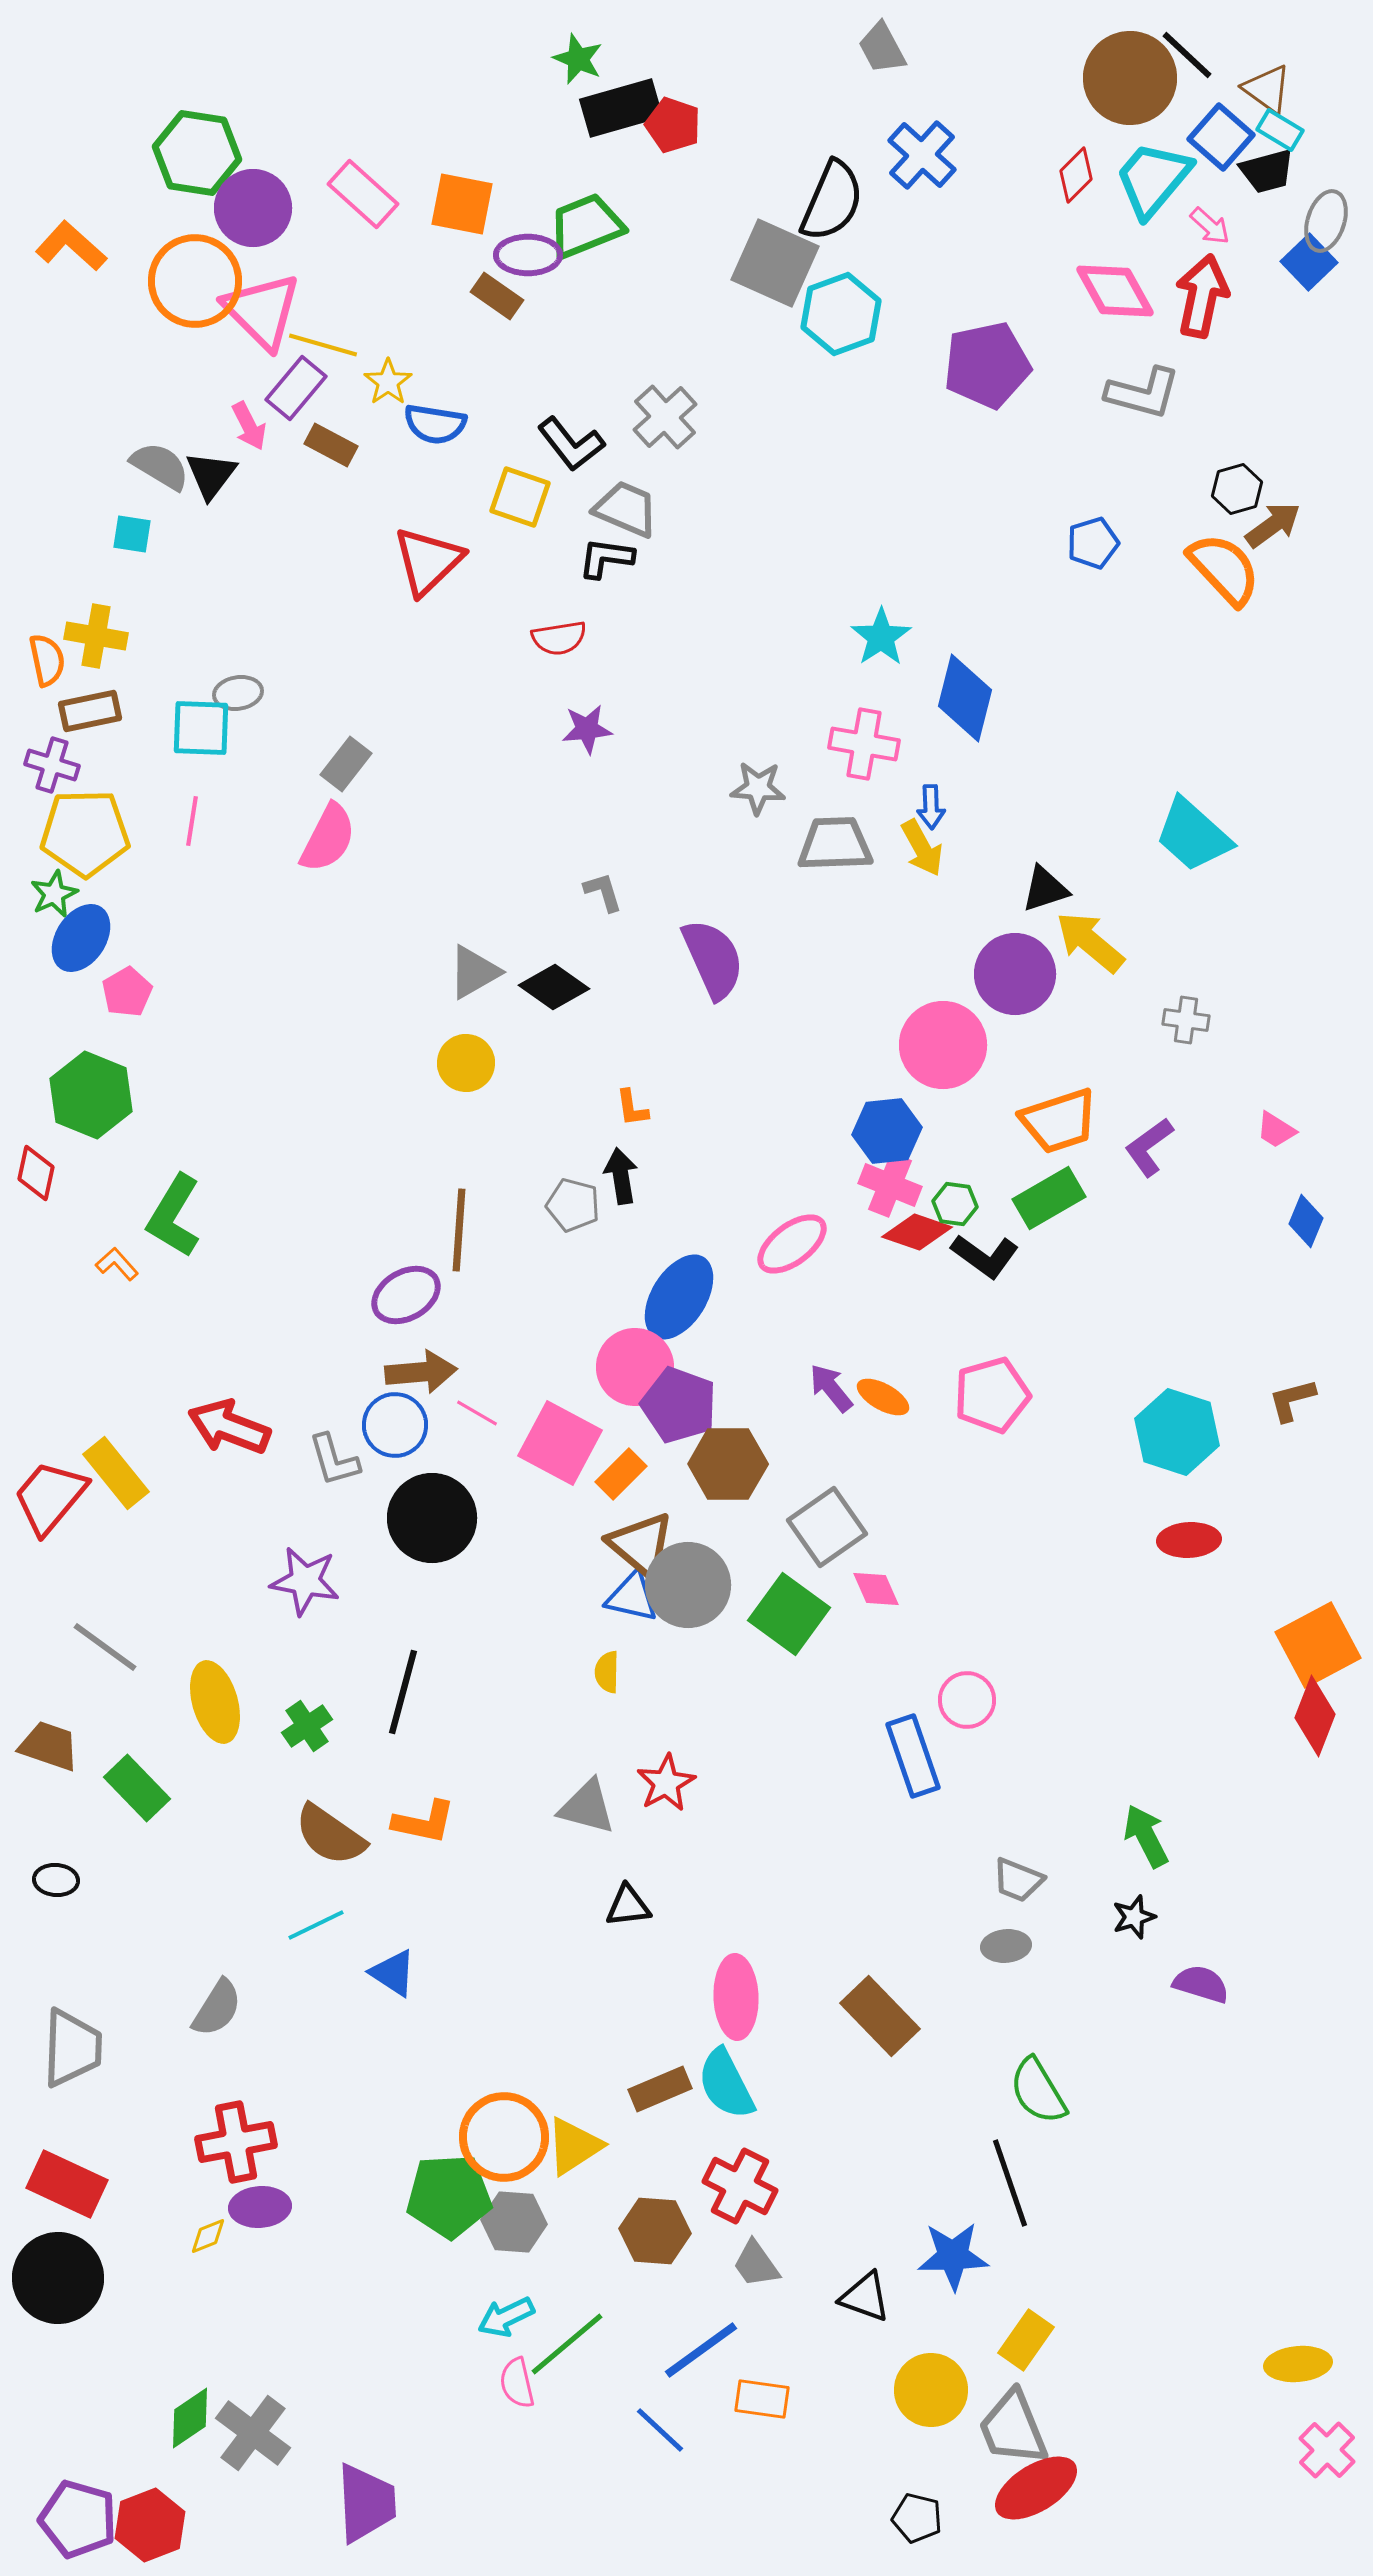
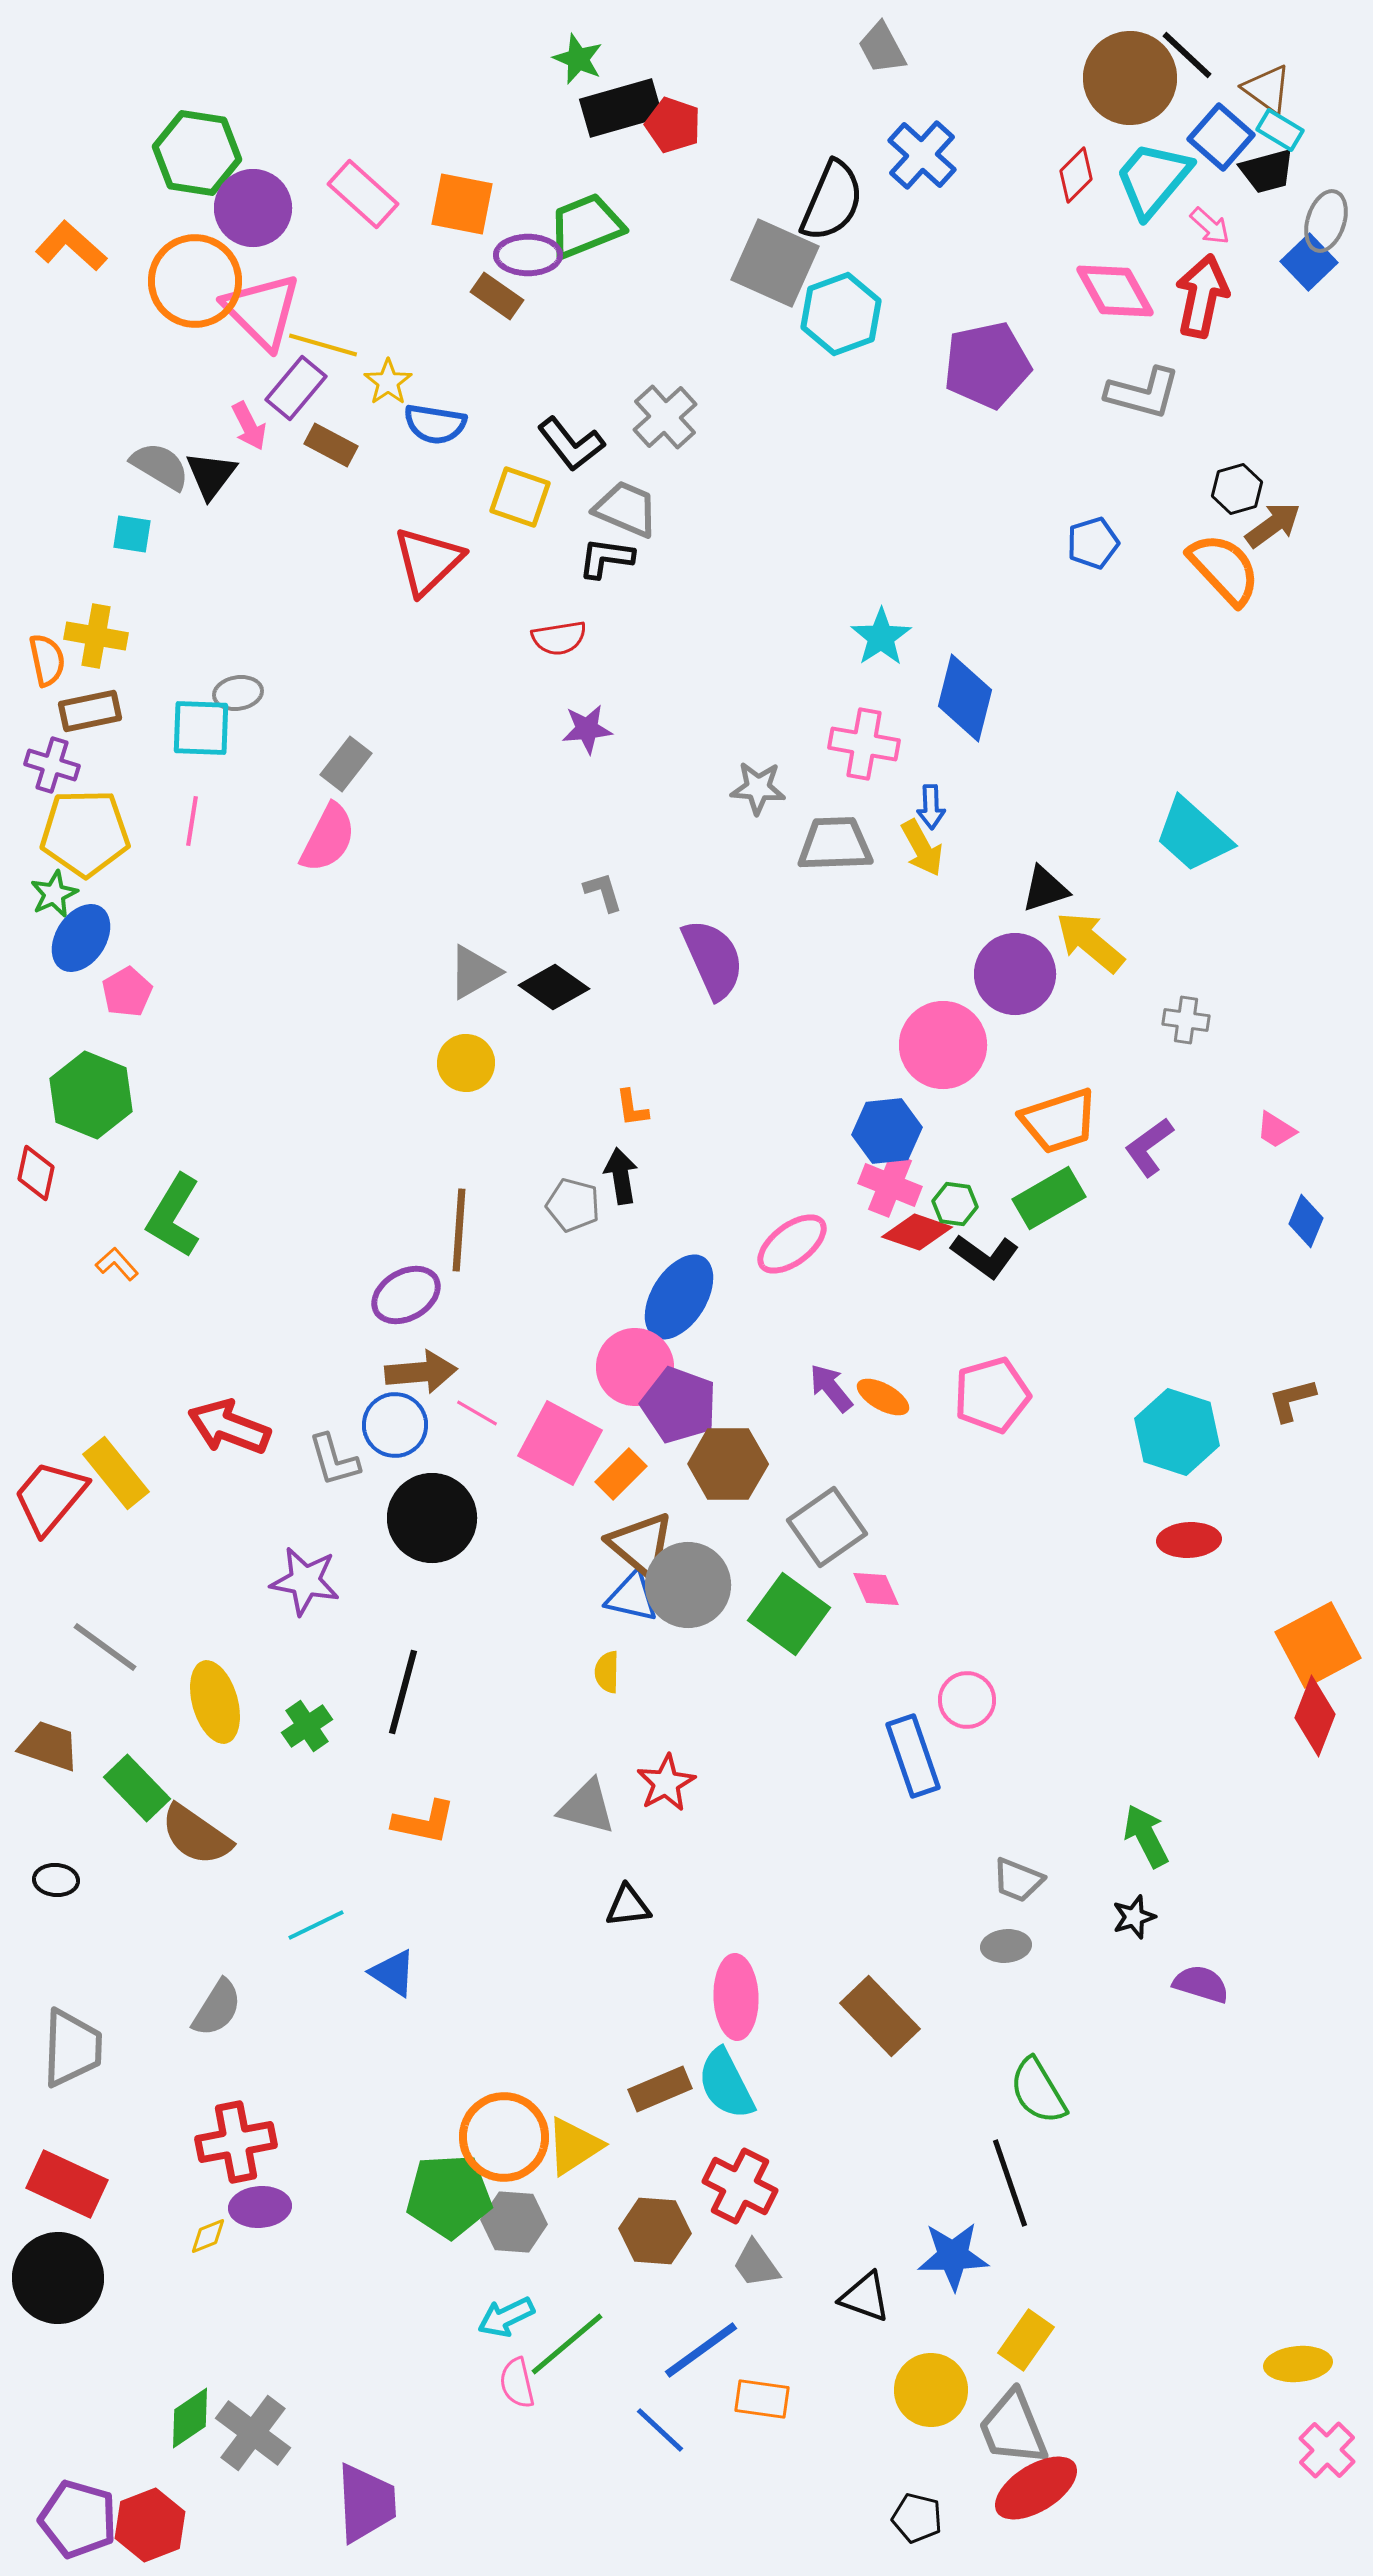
brown semicircle at (330, 1835): moved 134 px left
